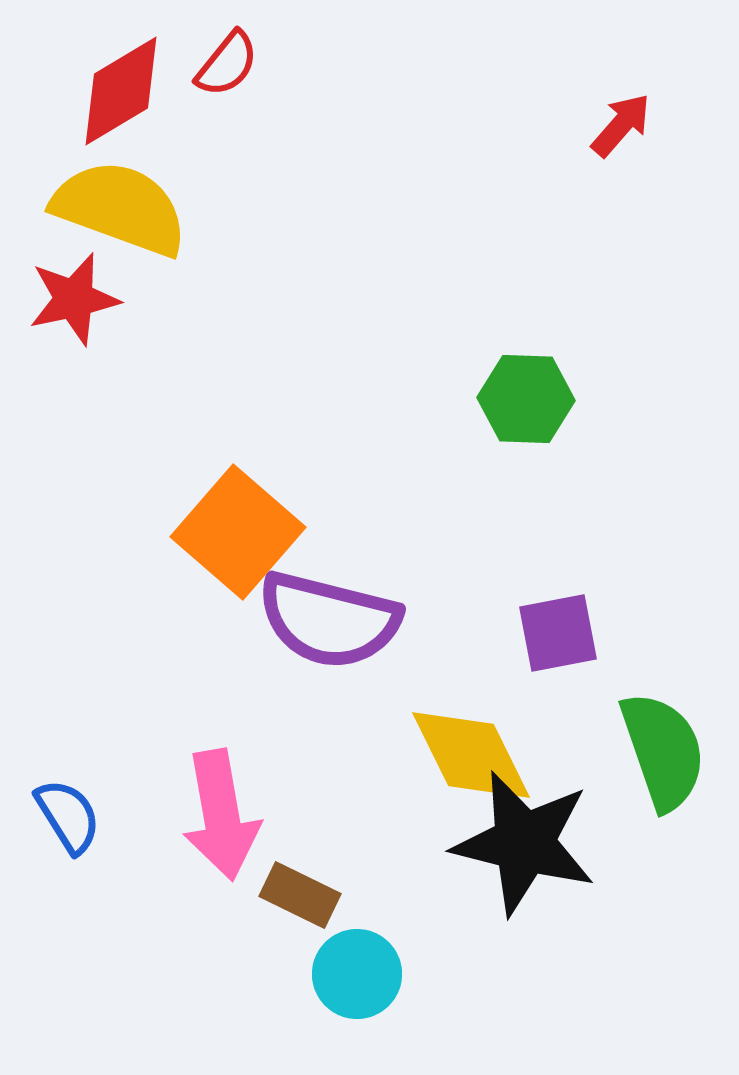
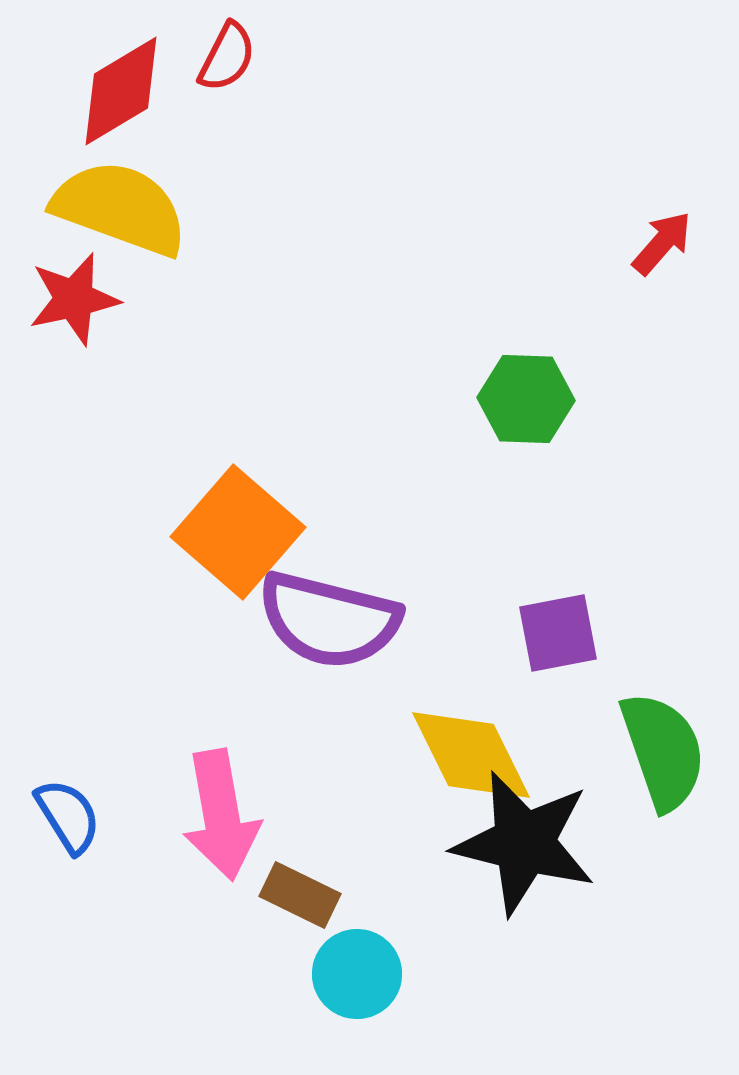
red semicircle: moved 7 px up; rotated 12 degrees counterclockwise
red arrow: moved 41 px right, 118 px down
